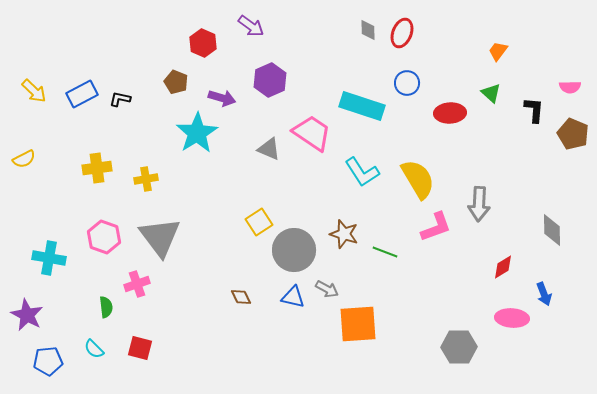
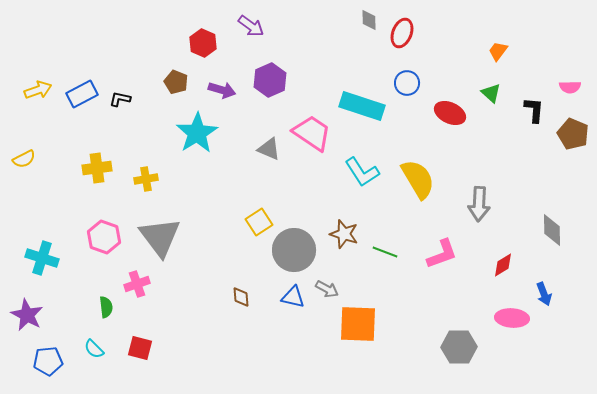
gray diamond at (368, 30): moved 1 px right, 10 px up
yellow arrow at (34, 91): moved 4 px right, 1 px up; rotated 64 degrees counterclockwise
purple arrow at (222, 98): moved 8 px up
red ellipse at (450, 113): rotated 28 degrees clockwise
pink L-shape at (436, 227): moved 6 px right, 27 px down
cyan cross at (49, 258): moved 7 px left; rotated 8 degrees clockwise
red diamond at (503, 267): moved 2 px up
brown diamond at (241, 297): rotated 20 degrees clockwise
orange square at (358, 324): rotated 6 degrees clockwise
